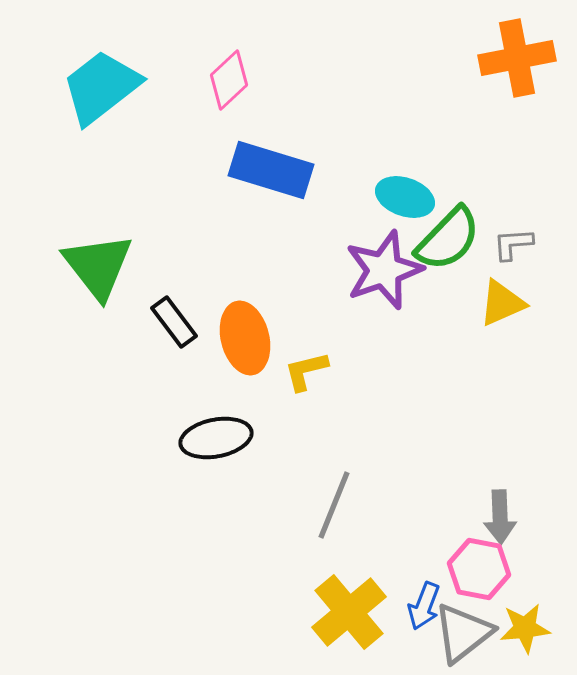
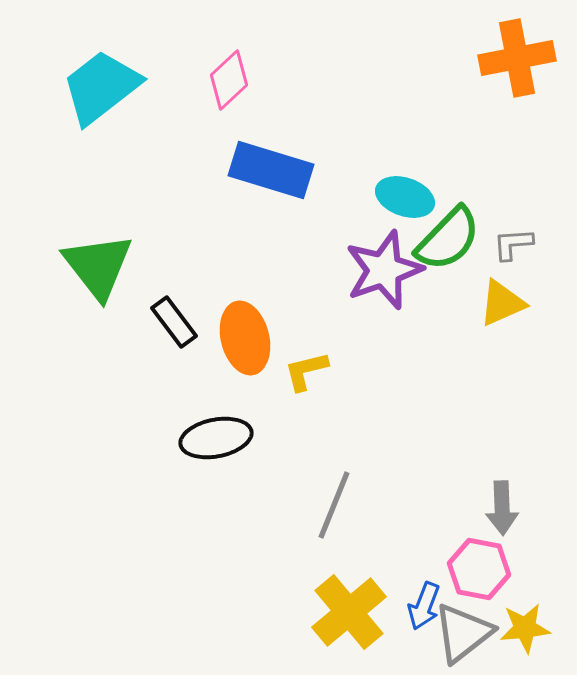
gray arrow: moved 2 px right, 9 px up
